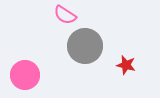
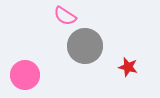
pink semicircle: moved 1 px down
red star: moved 2 px right, 2 px down
